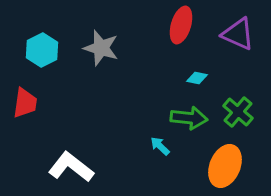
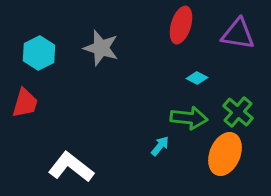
purple triangle: rotated 15 degrees counterclockwise
cyan hexagon: moved 3 px left, 3 px down
cyan diamond: rotated 15 degrees clockwise
red trapezoid: rotated 8 degrees clockwise
cyan arrow: rotated 85 degrees clockwise
orange ellipse: moved 12 px up
